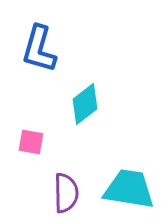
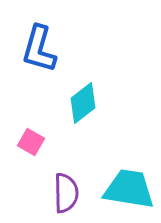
cyan diamond: moved 2 px left, 1 px up
pink square: rotated 20 degrees clockwise
